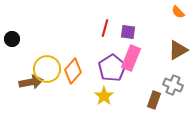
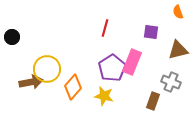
orange semicircle: rotated 24 degrees clockwise
purple square: moved 23 px right
black circle: moved 2 px up
brown triangle: rotated 15 degrees clockwise
pink rectangle: moved 1 px right, 4 px down
orange diamond: moved 16 px down
gray cross: moved 2 px left, 3 px up
yellow star: rotated 24 degrees counterclockwise
brown rectangle: moved 1 px left, 1 px down
